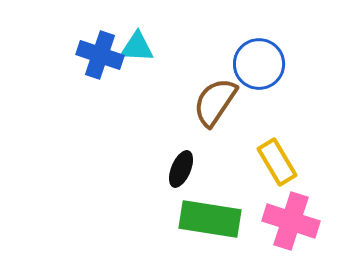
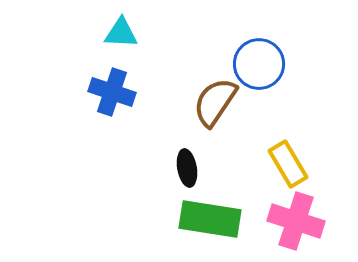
cyan triangle: moved 16 px left, 14 px up
blue cross: moved 12 px right, 37 px down
yellow rectangle: moved 11 px right, 2 px down
black ellipse: moved 6 px right, 1 px up; rotated 33 degrees counterclockwise
pink cross: moved 5 px right
